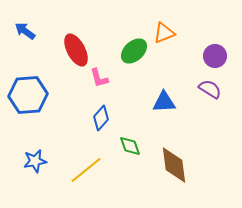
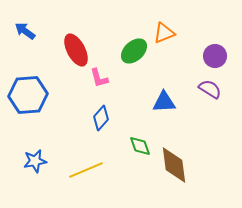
green diamond: moved 10 px right
yellow line: rotated 16 degrees clockwise
